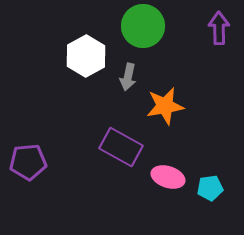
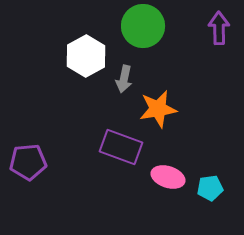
gray arrow: moved 4 px left, 2 px down
orange star: moved 7 px left, 3 px down
purple rectangle: rotated 9 degrees counterclockwise
